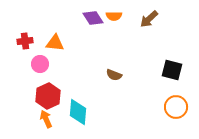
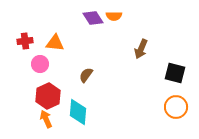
brown arrow: moved 8 px left, 30 px down; rotated 24 degrees counterclockwise
black square: moved 3 px right, 3 px down
brown semicircle: moved 28 px left; rotated 105 degrees clockwise
